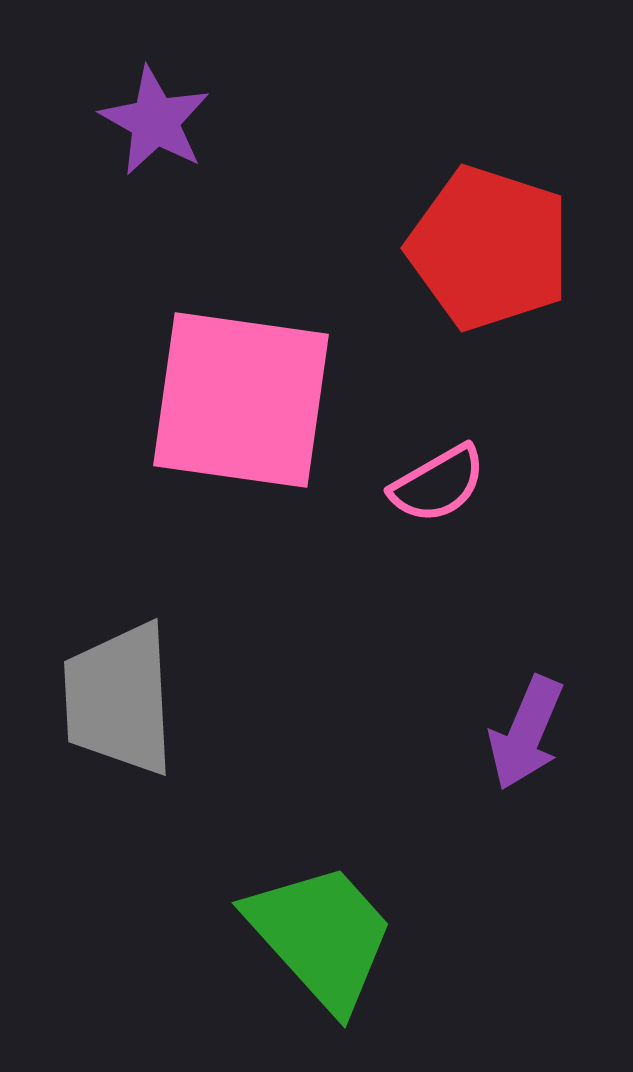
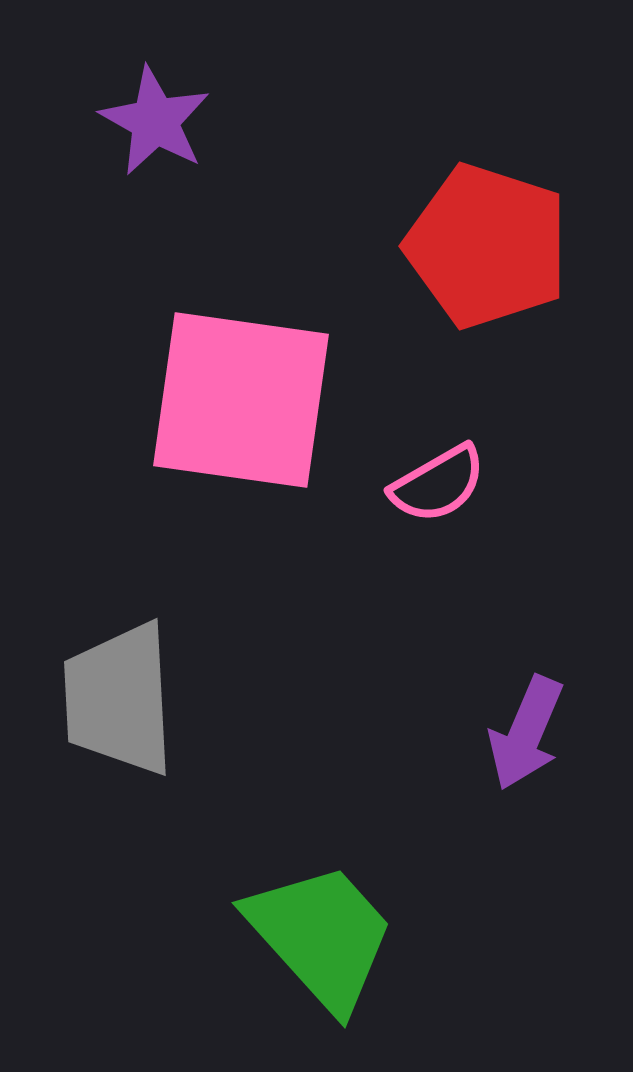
red pentagon: moved 2 px left, 2 px up
